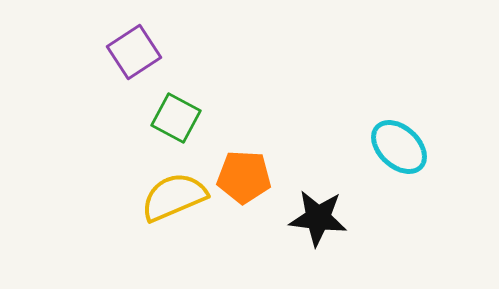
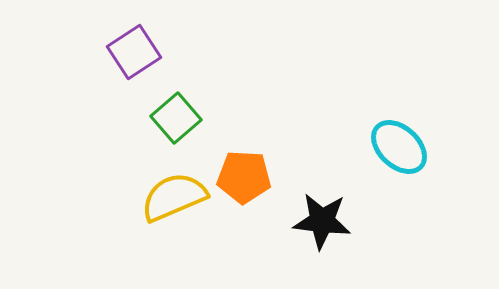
green square: rotated 21 degrees clockwise
black star: moved 4 px right, 3 px down
